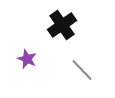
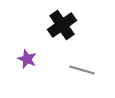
gray line: rotated 30 degrees counterclockwise
